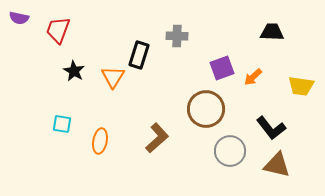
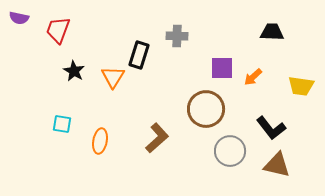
purple square: rotated 20 degrees clockwise
